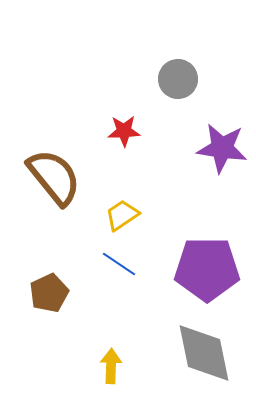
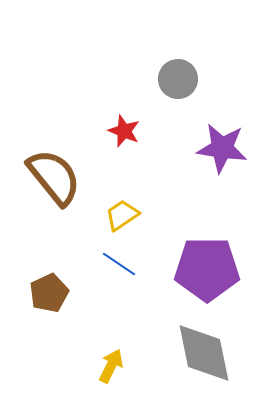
red star: rotated 24 degrees clockwise
yellow arrow: rotated 24 degrees clockwise
